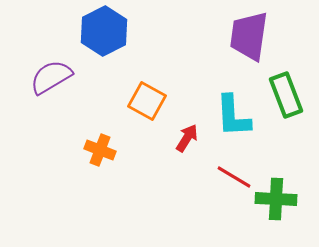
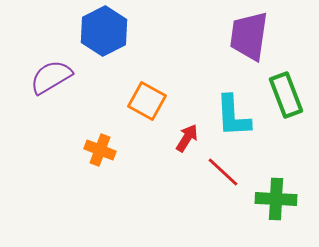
red line: moved 11 px left, 5 px up; rotated 12 degrees clockwise
